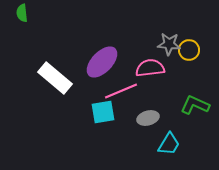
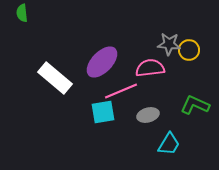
gray ellipse: moved 3 px up
